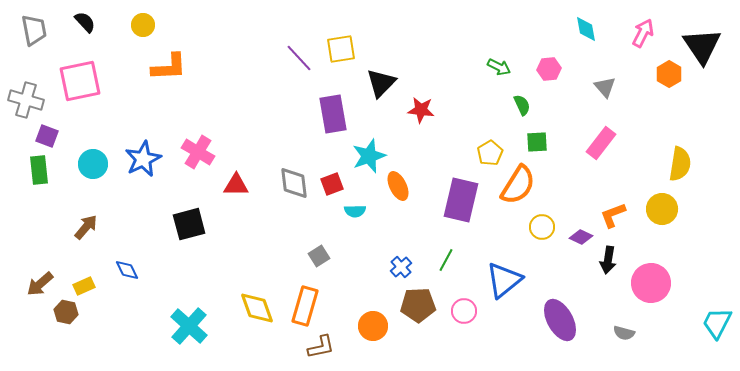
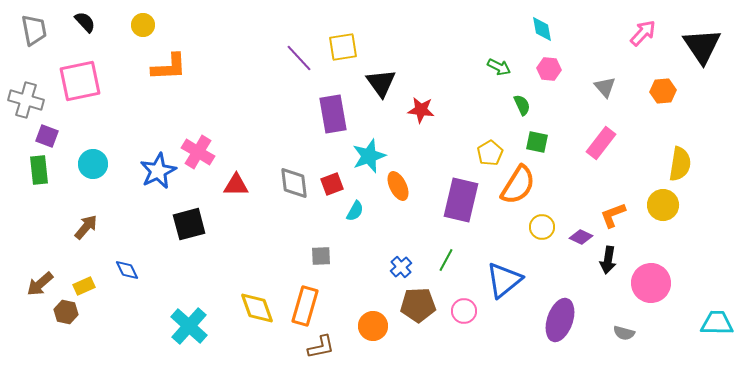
cyan diamond at (586, 29): moved 44 px left
pink arrow at (643, 33): rotated 16 degrees clockwise
yellow square at (341, 49): moved 2 px right, 2 px up
pink hexagon at (549, 69): rotated 10 degrees clockwise
orange hexagon at (669, 74): moved 6 px left, 17 px down; rotated 25 degrees clockwise
black triangle at (381, 83): rotated 20 degrees counterclockwise
green square at (537, 142): rotated 15 degrees clockwise
blue star at (143, 159): moved 15 px right, 12 px down
yellow circle at (662, 209): moved 1 px right, 4 px up
cyan semicircle at (355, 211): rotated 60 degrees counterclockwise
gray square at (319, 256): moved 2 px right; rotated 30 degrees clockwise
purple ellipse at (560, 320): rotated 48 degrees clockwise
cyan trapezoid at (717, 323): rotated 64 degrees clockwise
